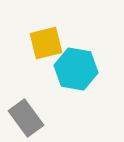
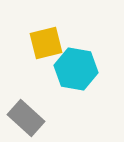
gray rectangle: rotated 12 degrees counterclockwise
